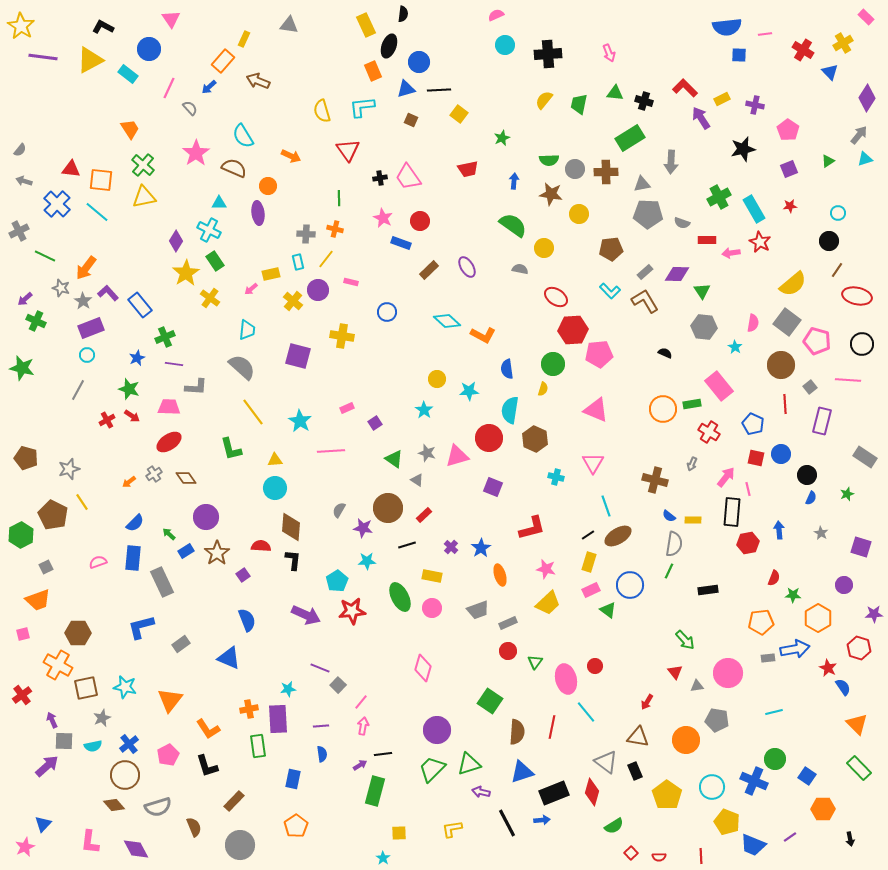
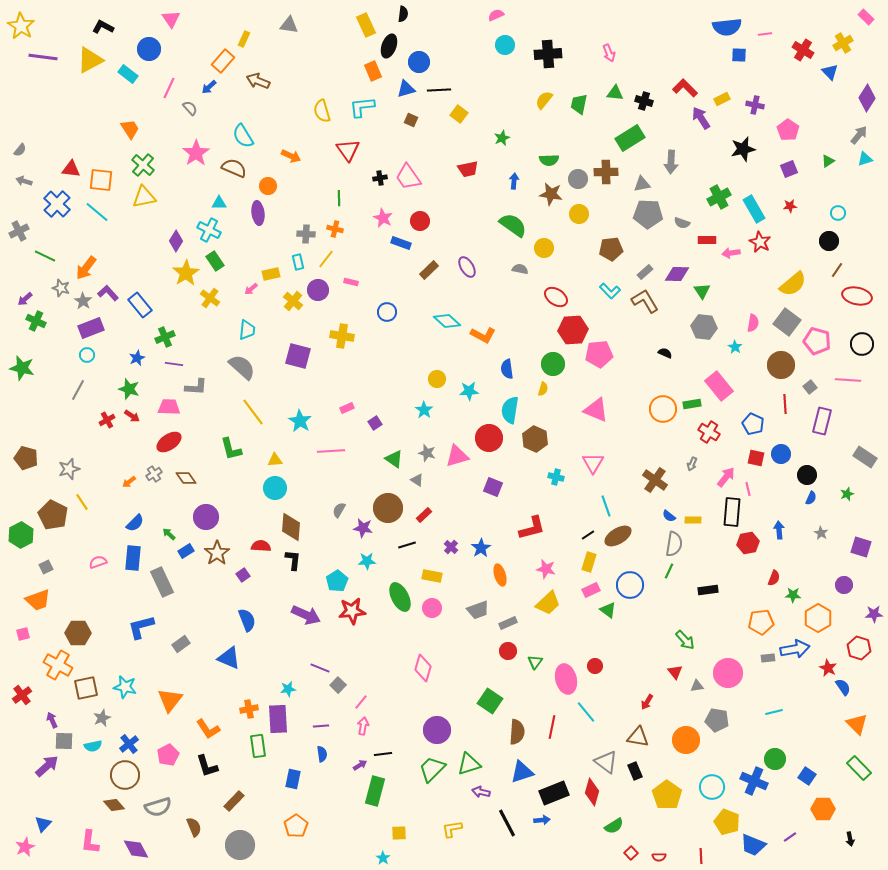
gray circle at (575, 169): moved 3 px right, 10 px down
brown cross at (655, 480): rotated 20 degrees clockwise
